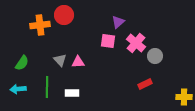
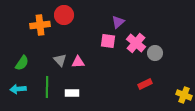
gray circle: moved 3 px up
yellow cross: moved 2 px up; rotated 21 degrees clockwise
